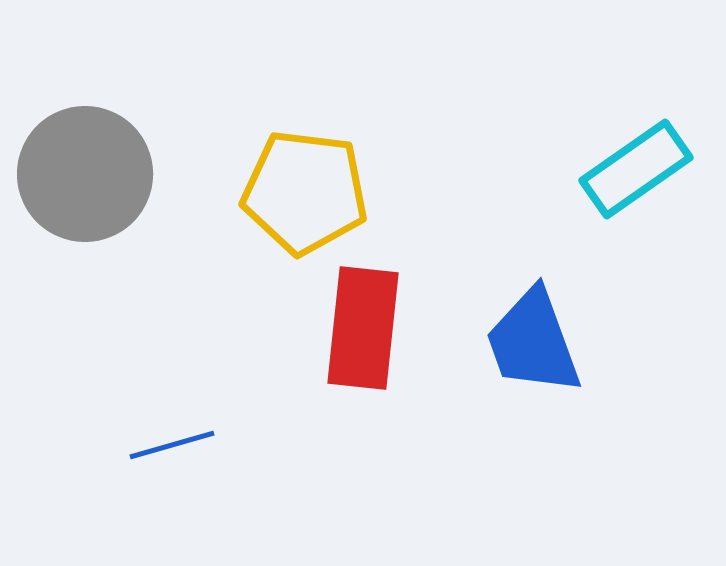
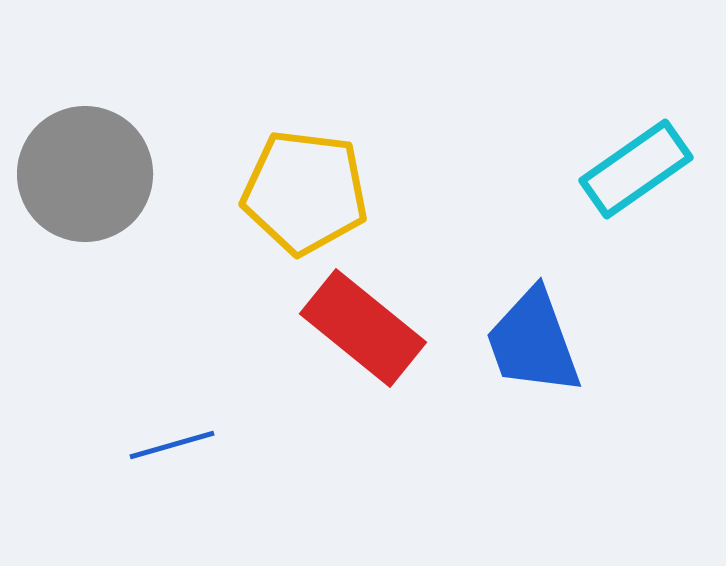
red rectangle: rotated 57 degrees counterclockwise
